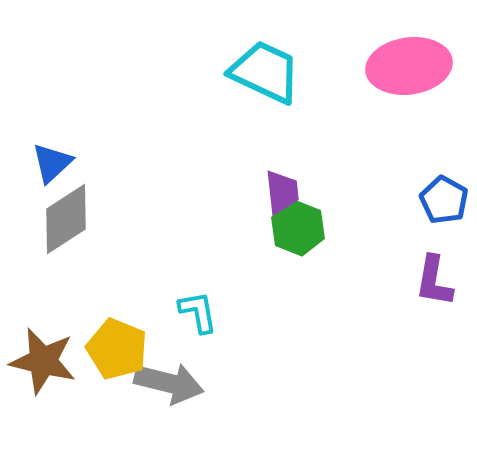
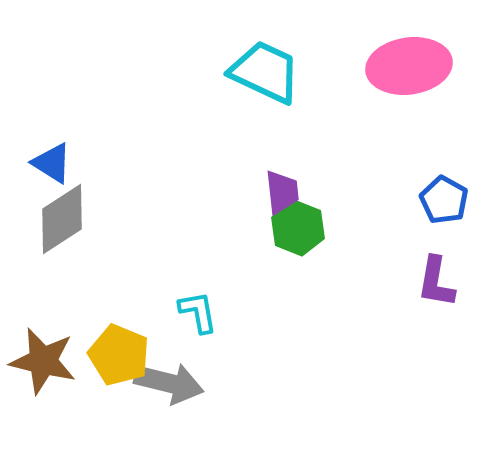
blue triangle: rotated 45 degrees counterclockwise
gray diamond: moved 4 px left
purple L-shape: moved 2 px right, 1 px down
yellow pentagon: moved 2 px right, 6 px down
